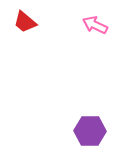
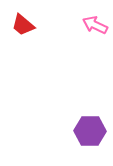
red trapezoid: moved 2 px left, 3 px down
